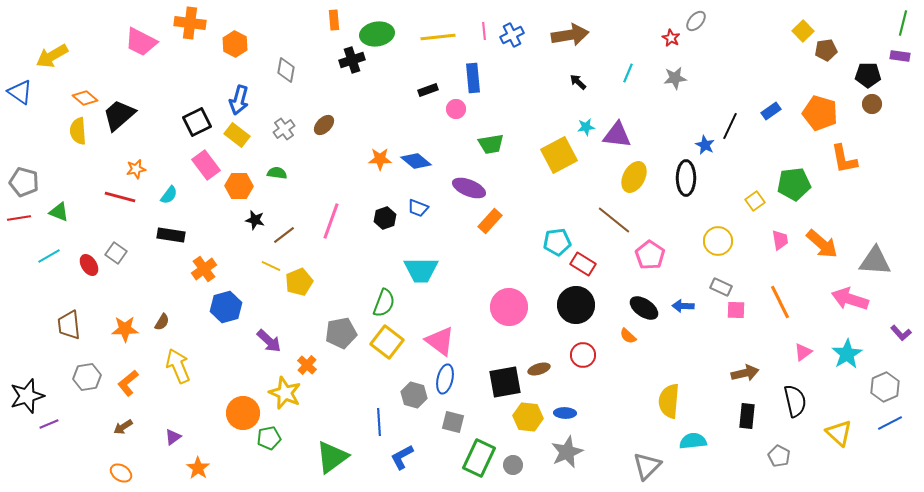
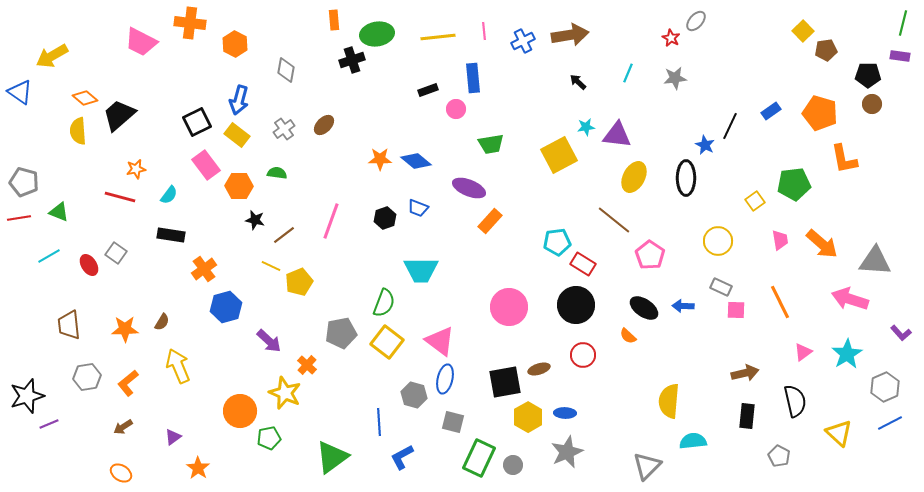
blue cross at (512, 35): moved 11 px right, 6 px down
orange circle at (243, 413): moved 3 px left, 2 px up
yellow hexagon at (528, 417): rotated 24 degrees clockwise
